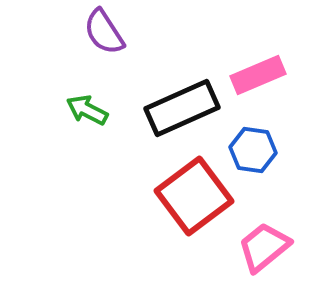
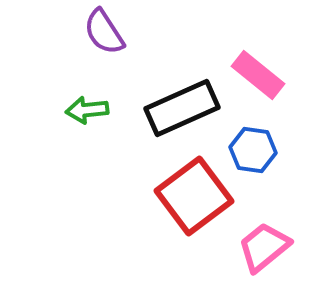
pink rectangle: rotated 62 degrees clockwise
green arrow: rotated 33 degrees counterclockwise
